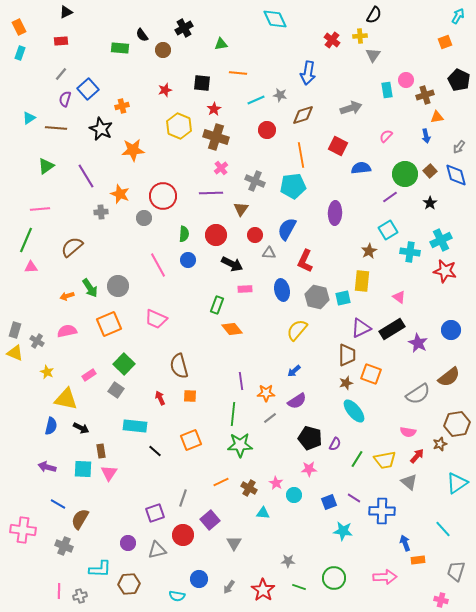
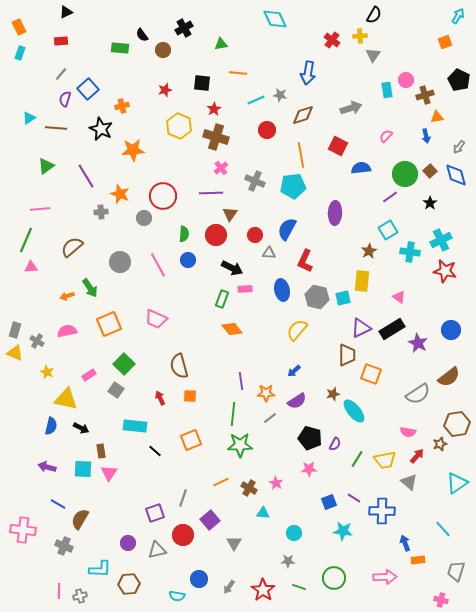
brown triangle at (241, 209): moved 11 px left, 5 px down
black arrow at (232, 264): moved 4 px down
gray circle at (118, 286): moved 2 px right, 24 px up
green rectangle at (217, 305): moved 5 px right, 6 px up
brown star at (346, 383): moved 13 px left, 11 px down
cyan circle at (294, 495): moved 38 px down
